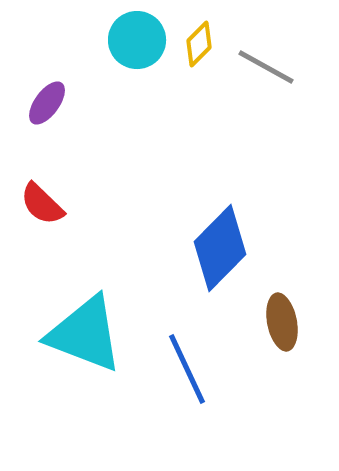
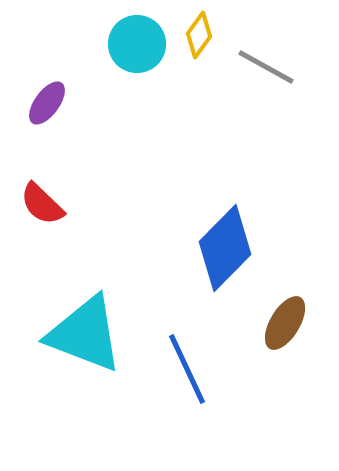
cyan circle: moved 4 px down
yellow diamond: moved 9 px up; rotated 9 degrees counterclockwise
blue diamond: moved 5 px right
brown ellipse: moved 3 px right, 1 px down; rotated 42 degrees clockwise
